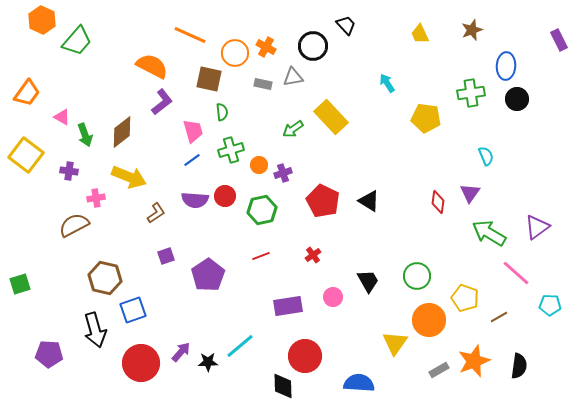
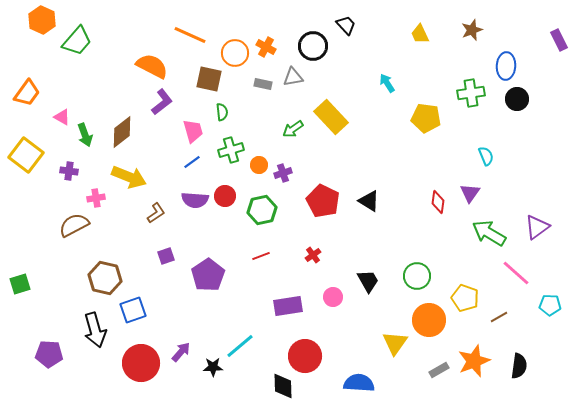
blue line at (192, 160): moved 2 px down
black star at (208, 362): moved 5 px right, 5 px down
